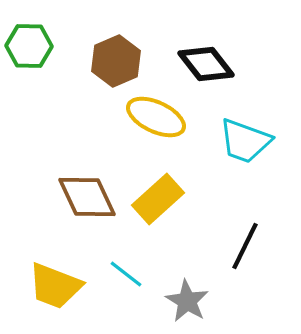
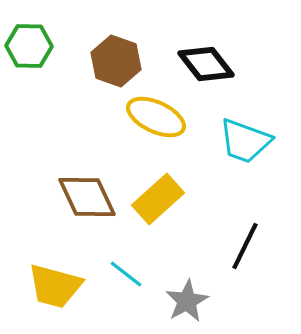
brown hexagon: rotated 18 degrees counterclockwise
yellow trapezoid: rotated 6 degrees counterclockwise
gray star: rotated 12 degrees clockwise
